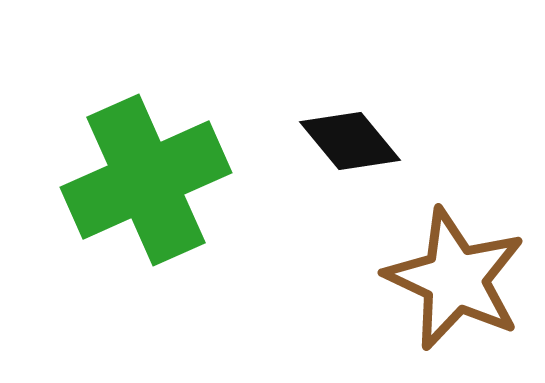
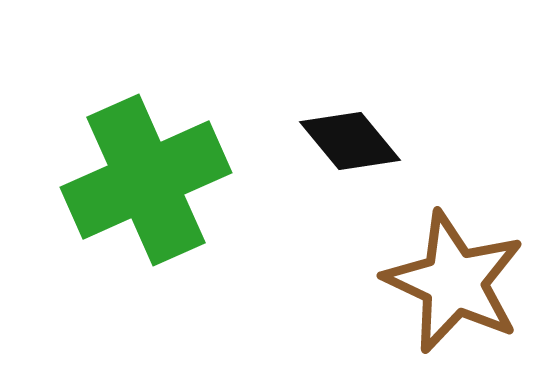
brown star: moved 1 px left, 3 px down
